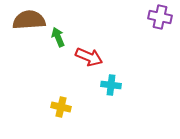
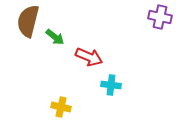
brown semicircle: moved 1 px left, 1 px down; rotated 72 degrees counterclockwise
green arrow: moved 3 px left; rotated 150 degrees clockwise
